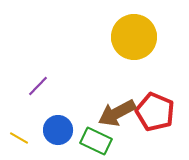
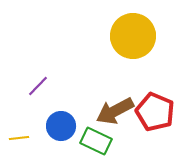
yellow circle: moved 1 px left, 1 px up
brown arrow: moved 2 px left, 2 px up
blue circle: moved 3 px right, 4 px up
yellow line: rotated 36 degrees counterclockwise
